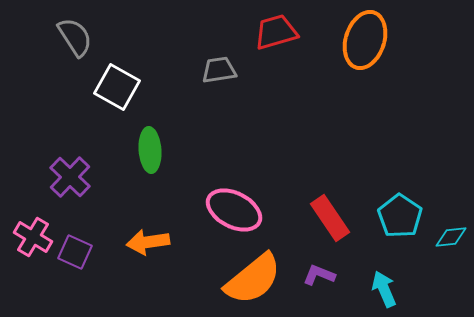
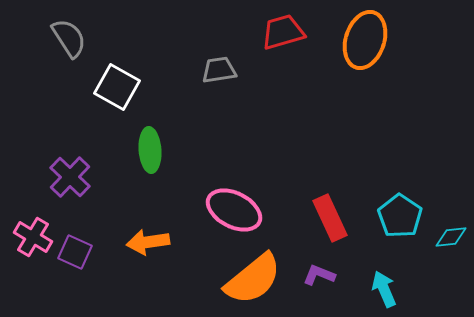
red trapezoid: moved 7 px right
gray semicircle: moved 6 px left, 1 px down
red rectangle: rotated 9 degrees clockwise
